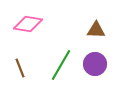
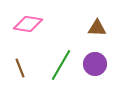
brown triangle: moved 1 px right, 2 px up
